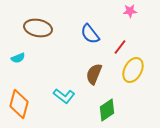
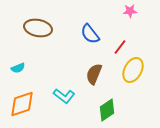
cyan semicircle: moved 10 px down
orange diamond: moved 3 px right; rotated 56 degrees clockwise
